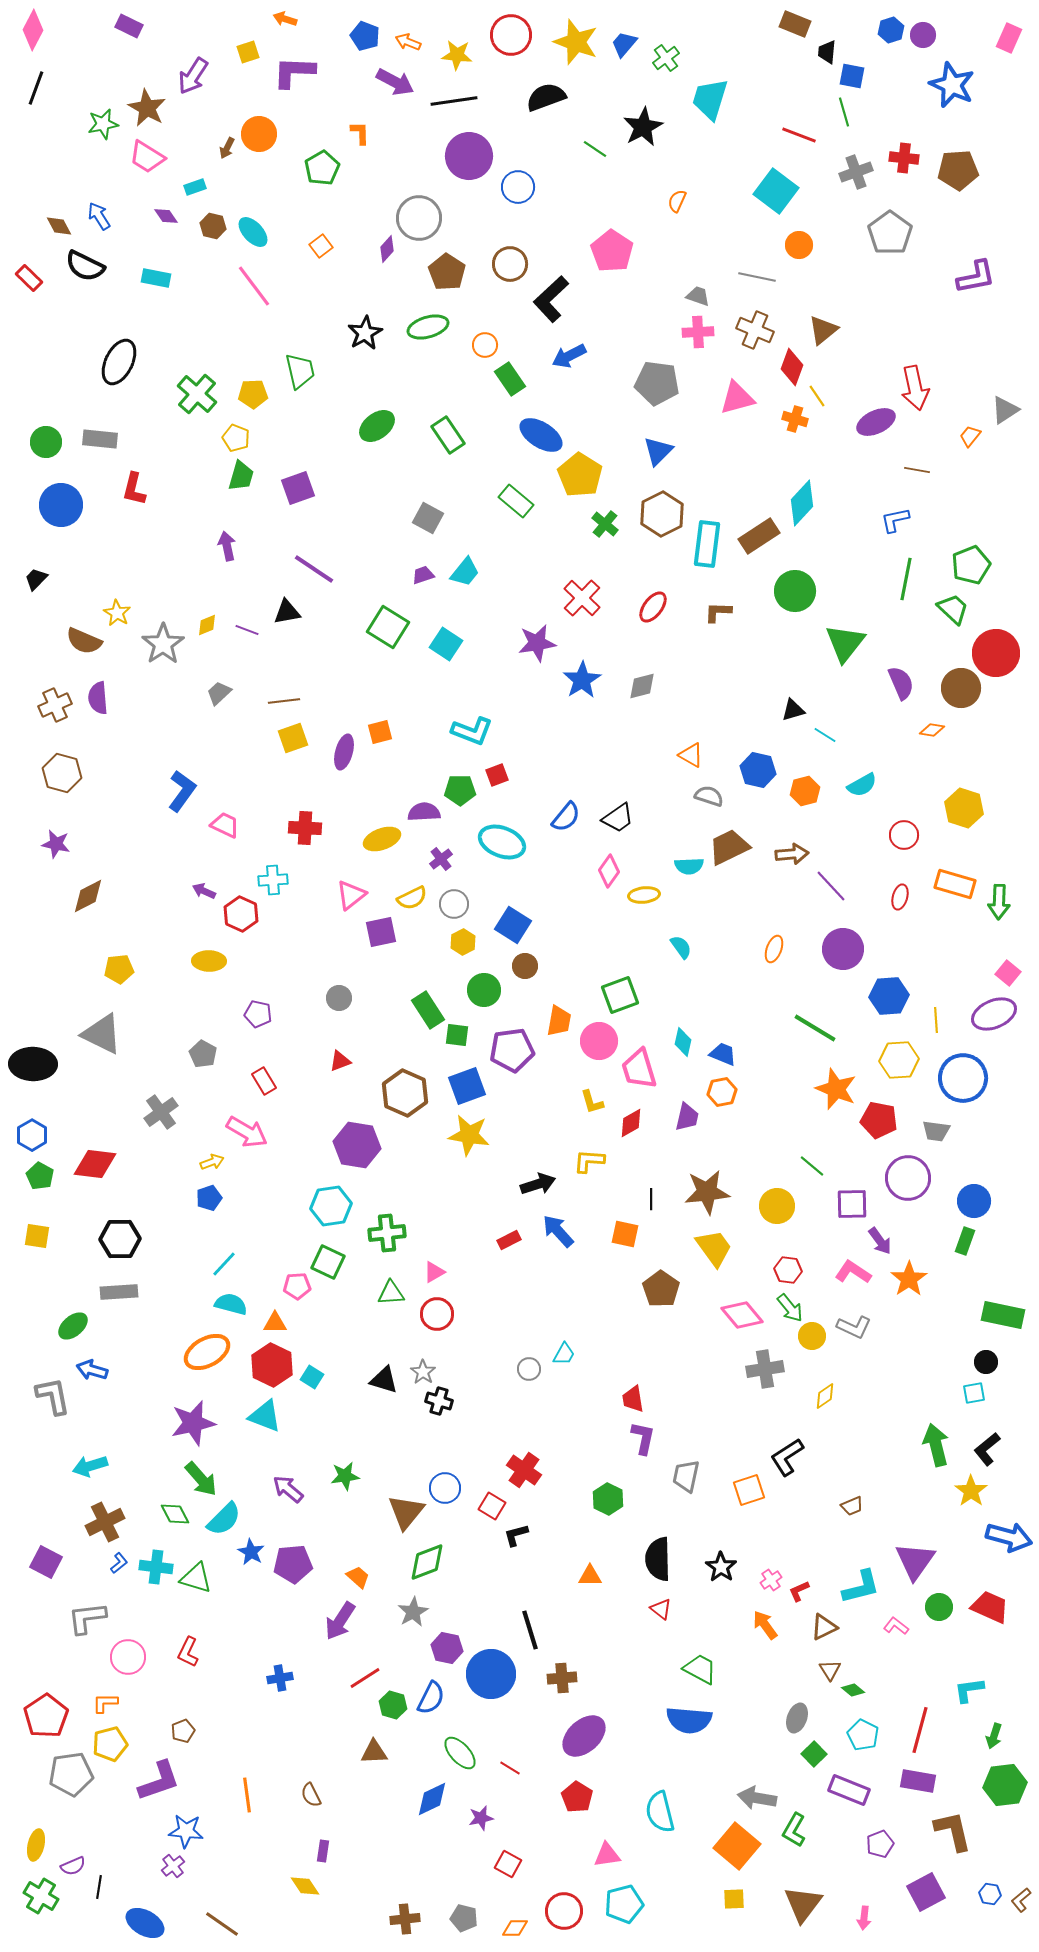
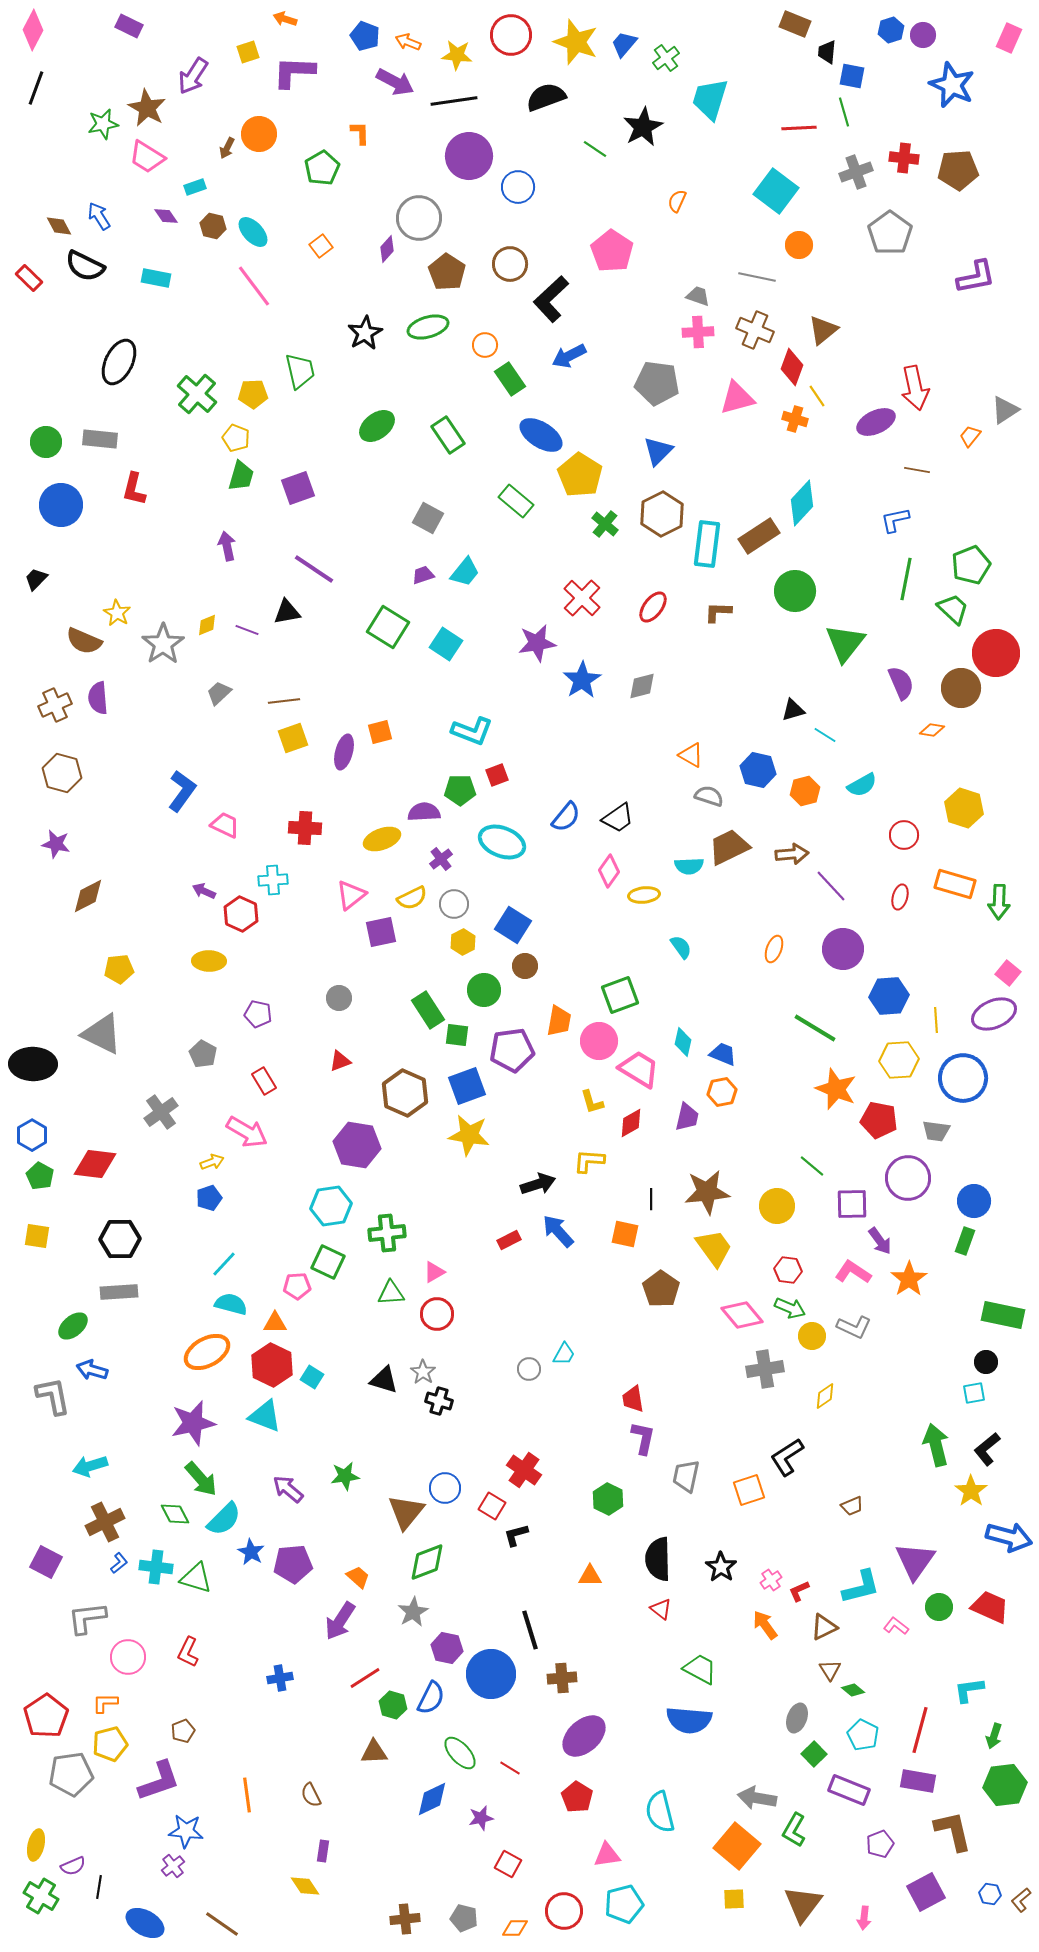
red line at (799, 135): moved 7 px up; rotated 24 degrees counterclockwise
pink trapezoid at (639, 1069): rotated 138 degrees clockwise
green arrow at (790, 1308): rotated 28 degrees counterclockwise
